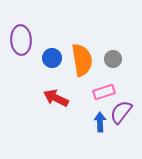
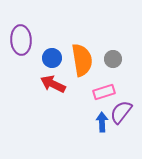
red arrow: moved 3 px left, 14 px up
blue arrow: moved 2 px right
